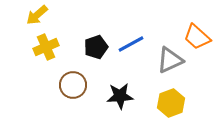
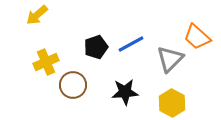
yellow cross: moved 15 px down
gray triangle: moved 1 px up; rotated 20 degrees counterclockwise
black star: moved 5 px right, 4 px up
yellow hexagon: moved 1 px right; rotated 12 degrees counterclockwise
